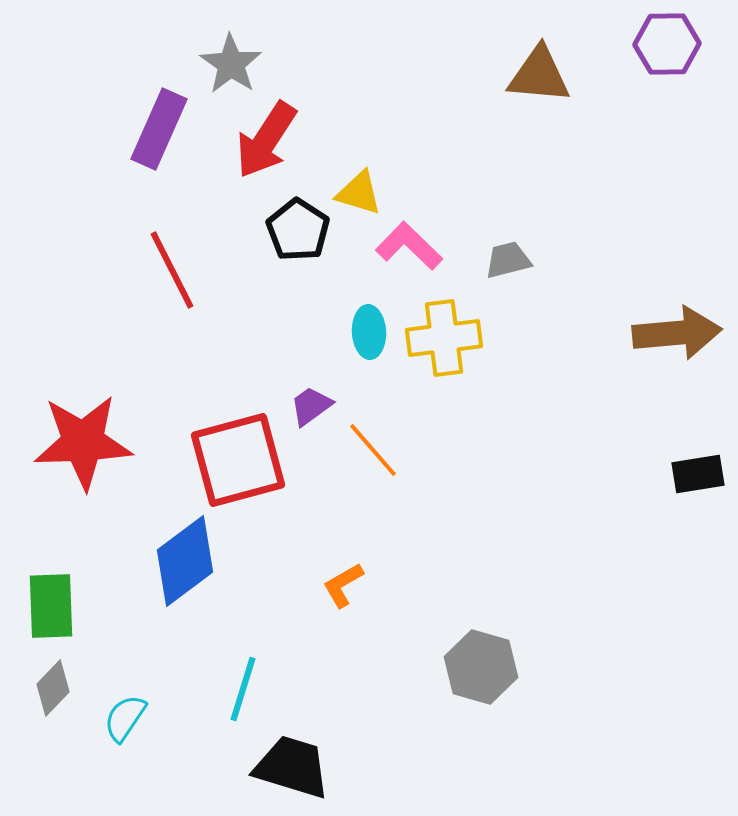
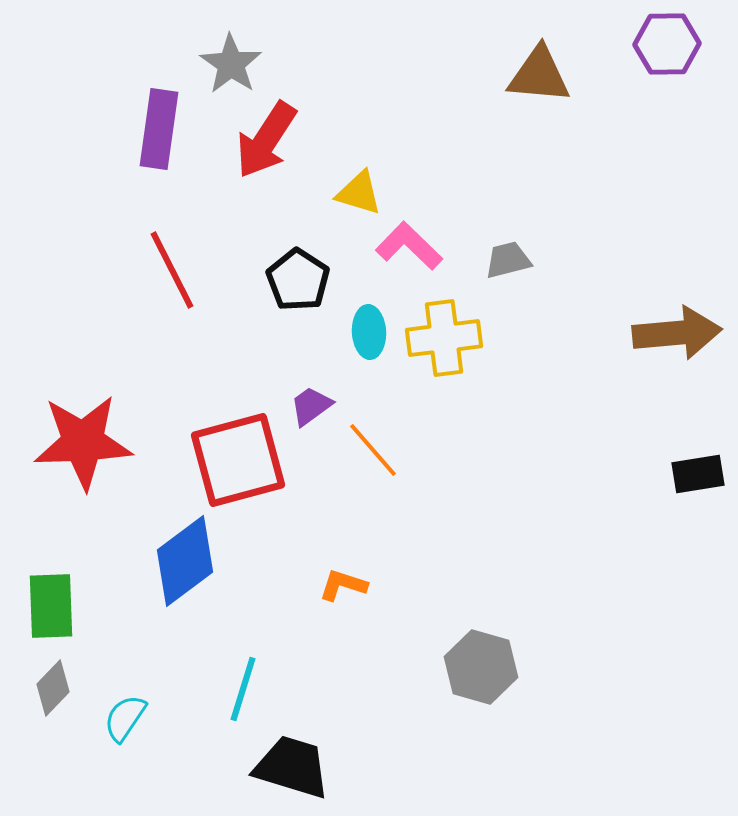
purple rectangle: rotated 16 degrees counterclockwise
black pentagon: moved 50 px down
orange L-shape: rotated 48 degrees clockwise
